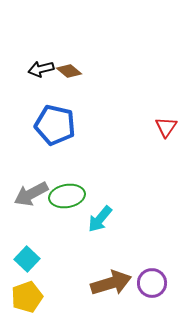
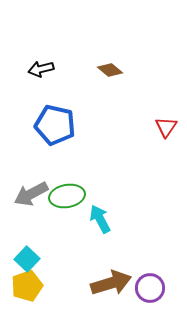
brown diamond: moved 41 px right, 1 px up
cyan arrow: rotated 112 degrees clockwise
purple circle: moved 2 px left, 5 px down
yellow pentagon: moved 11 px up
